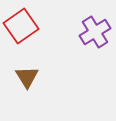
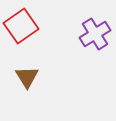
purple cross: moved 2 px down
